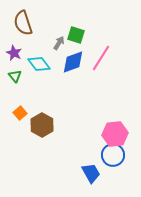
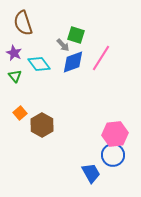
gray arrow: moved 4 px right, 2 px down; rotated 104 degrees clockwise
